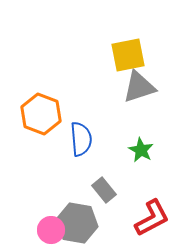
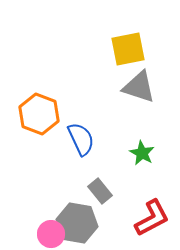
yellow square: moved 6 px up
gray triangle: rotated 36 degrees clockwise
orange hexagon: moved 2 px left
blue semicircle: rotated 20 degrees counterclockwise
green star: moved 1 px right, 3 px down
gray rectangle: moved 4 px left, 1 px down
pink circle: moved 4 px down
